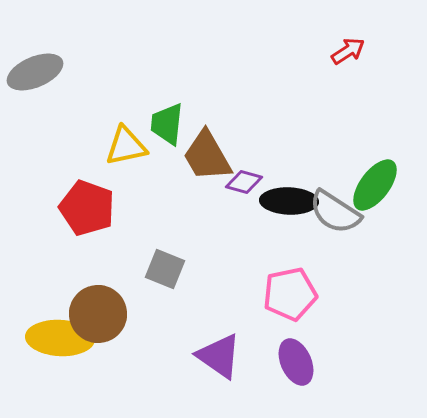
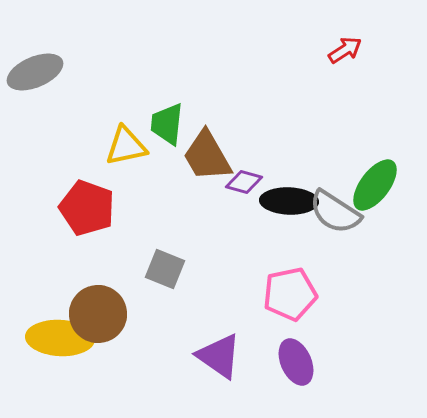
red arrow: moved 3 px left, 1 px up
